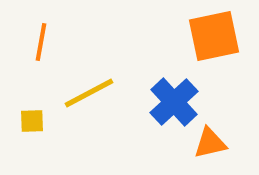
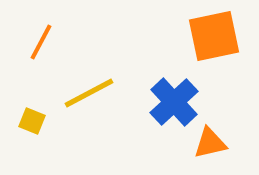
orange line: rotated 18 degrees clockwise
yellow square: rotated 24 degrees clockwise
